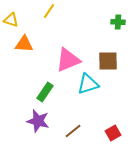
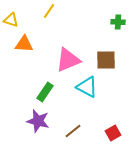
brown square: moved 2 px left, 1 px up
cyan triangle: moved 1 px left, 3 px down; rotated 45 degrees clockwise
